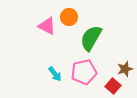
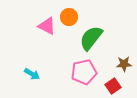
green semicircle: rotated 8 degrees clockwise
brown star: moved 1 px left, 5 px up; rotated 14 degrees clockwise
cyan arrow: moved 23 px left; rotated 21 degrees counterclockwise
red square: rotated 14 degrees clockwise
